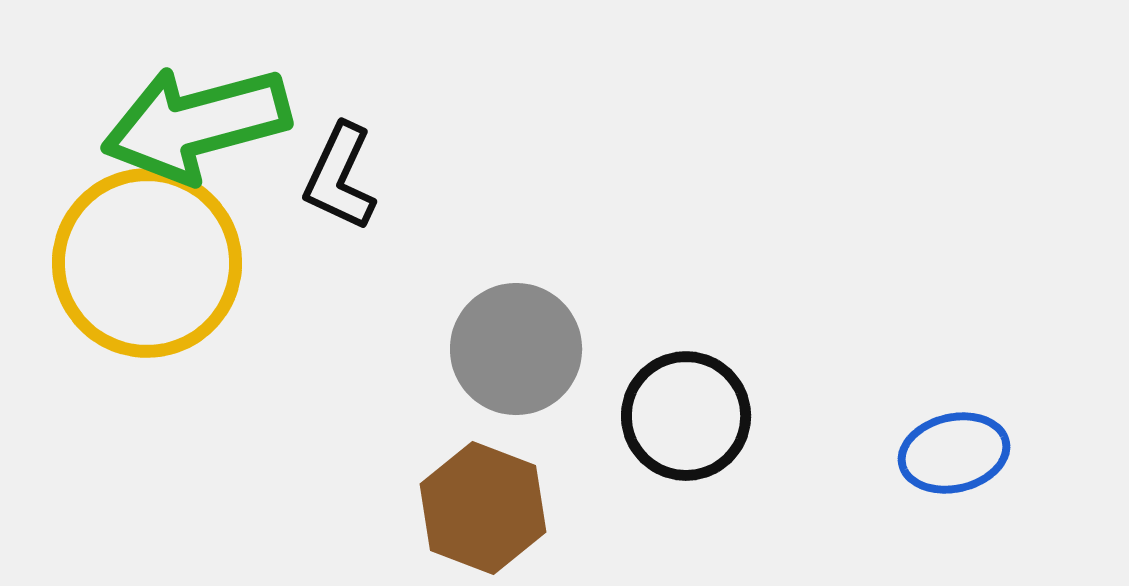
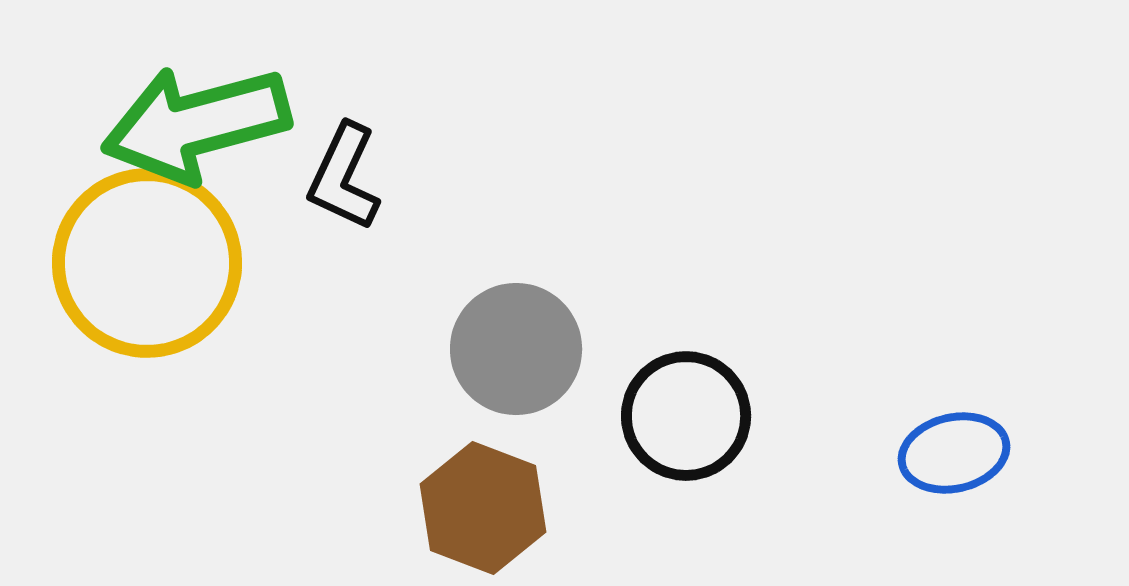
black L-shape: moved 4 px right
